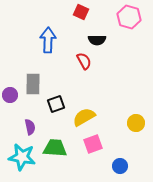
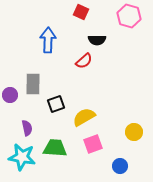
pink hexagon: moved 1 px up
red semicircle: rotated 78 degrees clockwise
yellow circle: moved 2 px left, 9 px down
purple semicircle: moved 3 px left, 1 px down
